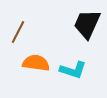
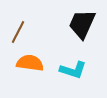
black trapezoid: moved 5 px left
orange semicircle: moved 6 px left
